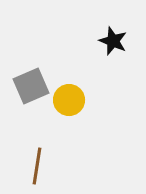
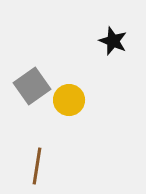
gray square: moved 1 px right; rotated 12 degrees counterclockwise
